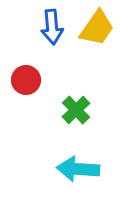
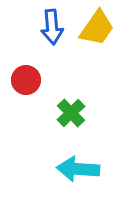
green cross: moved 5 px left, 3 px down
